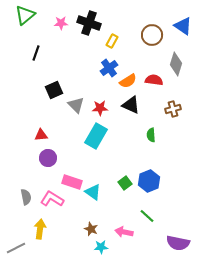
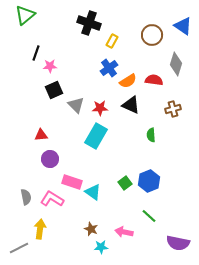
pink star: moved 11 px left, 43 px down
purple circle: moved 2 px right, 1 px down
green line: moved 2 px right
gray line: moved 3 px right
